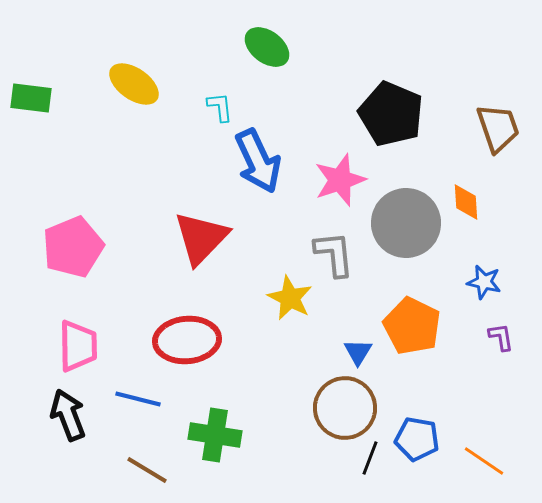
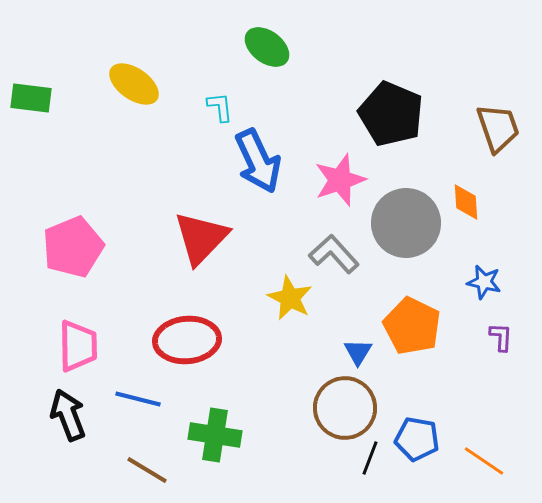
gray L-shape: rotated 36 degrees counterclockwise
purple L-shape: rotated 12 degrees clockwise
